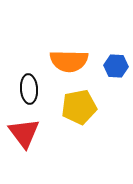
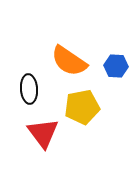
orange semicircle: rotated 33 degrees clockwise
yellow pentagon: moved 3 px right
red triangle: moved 19 px right
